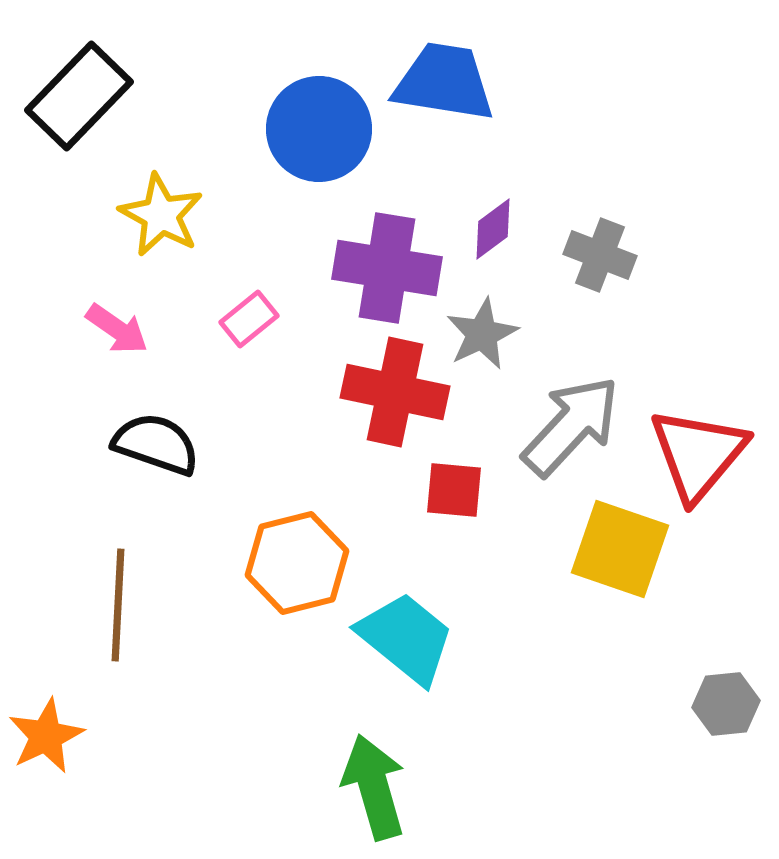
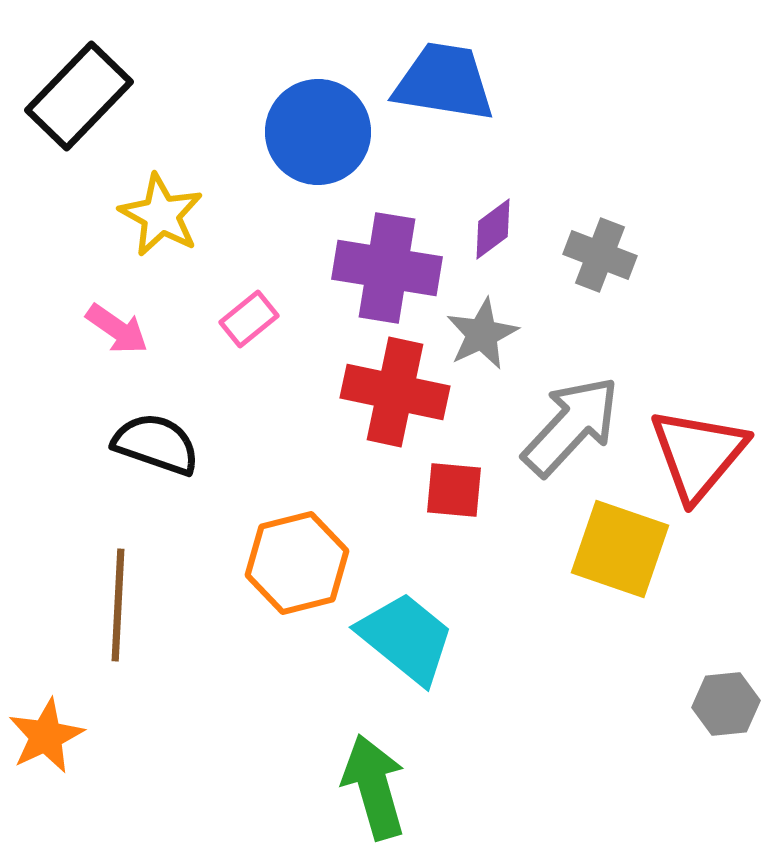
blue circle: moved 1 px left, 3 px down
